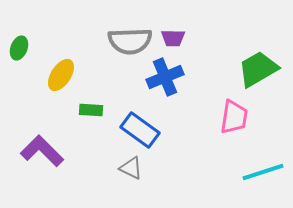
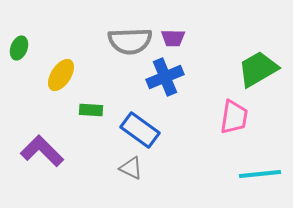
cyan line: moved 3 px left, 2 px down; rotated 12 degrees clockwise
